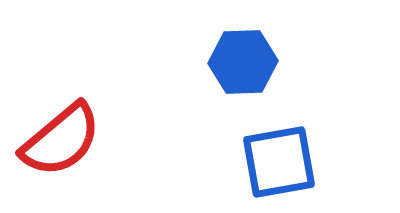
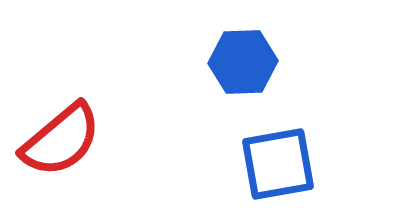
blue square: moved 1 px left, 2 px down
